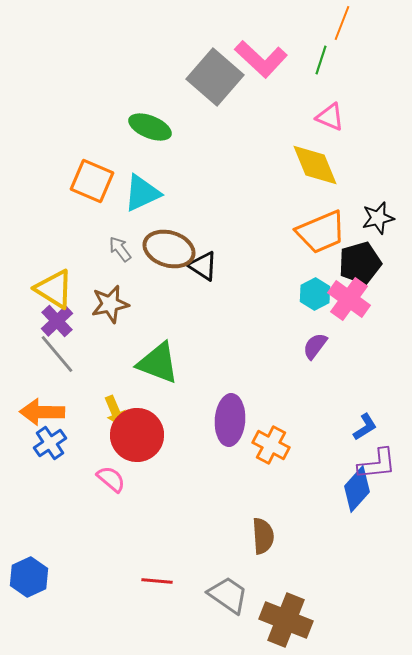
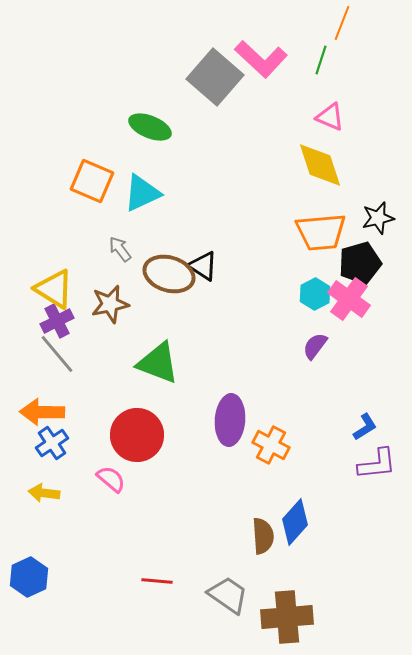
yellow diamond: moved 5 px right; rotated 4 degrees clockwise
orange trapezoid: rotated 18 degrees clockwise
brown ellipse: moved 25 px down
purple cross: rotated 16 degrees clockwise
yellow arrow: moved 71 px left, 82 px down; rotated 120 degrees clockwise
blue cross: moved 2 px right
blue diamond: moved 62 px left, 33 px down
brown cross: moved 1 px right, 3 px up; rotated 27 degrees counterclockwise
